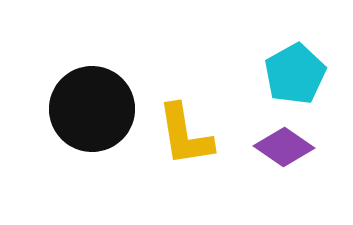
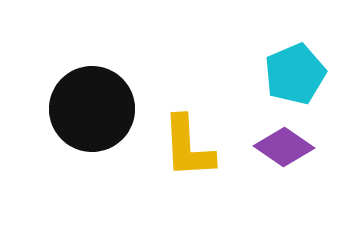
cyan pentagon: rotated 6 degrees clockwise
yellow L-shape: moved 3 px right, 12 px down; rotated 6 degrees clockwise
